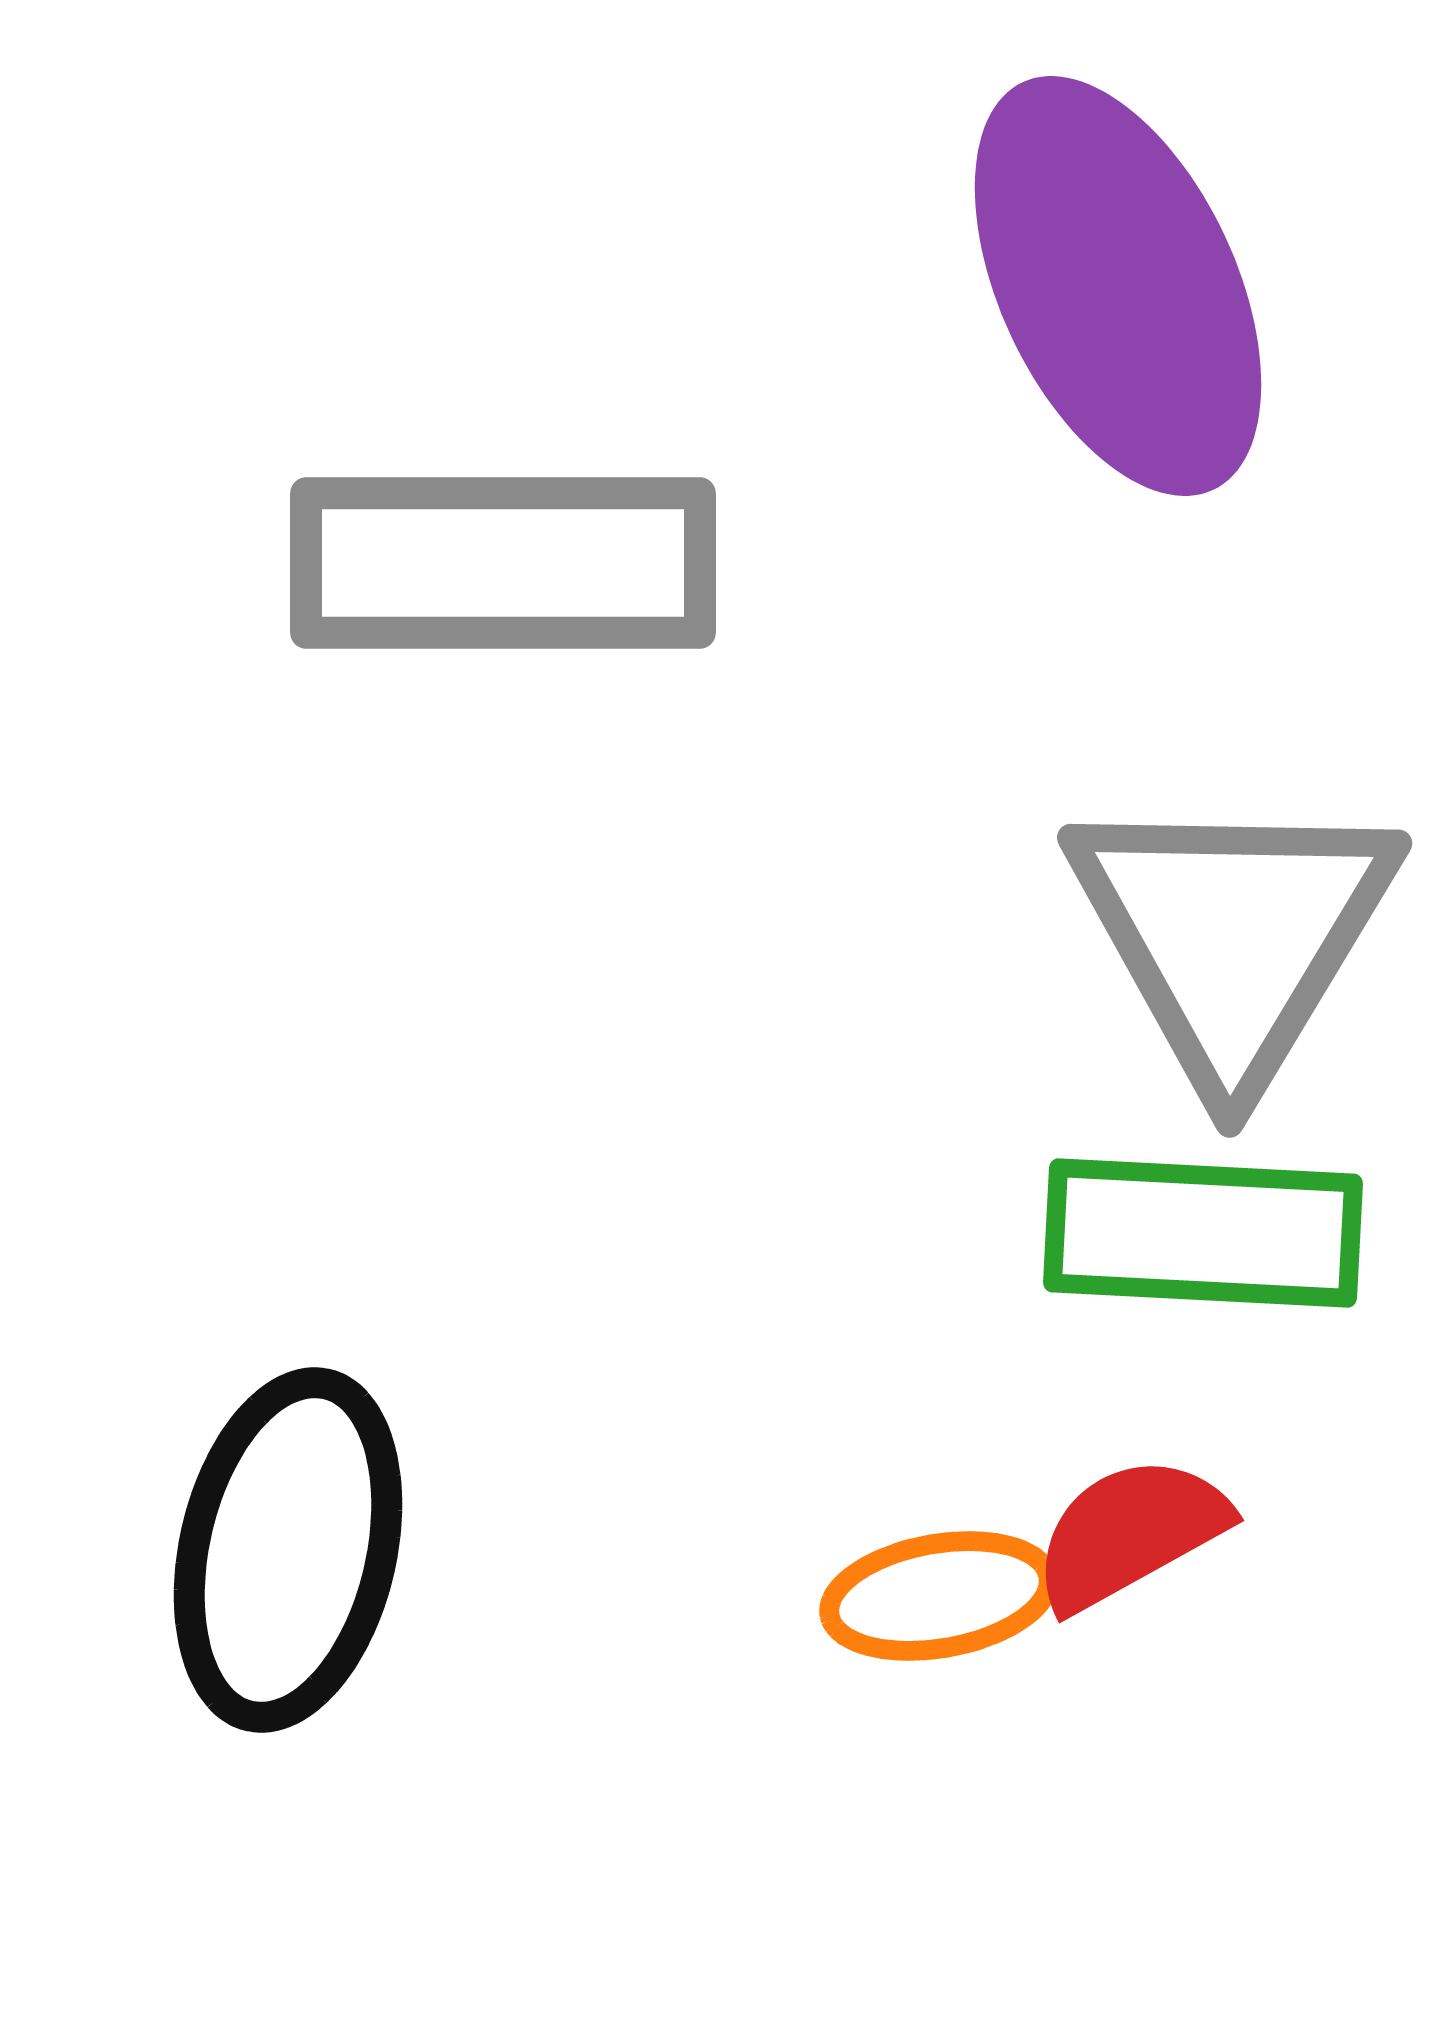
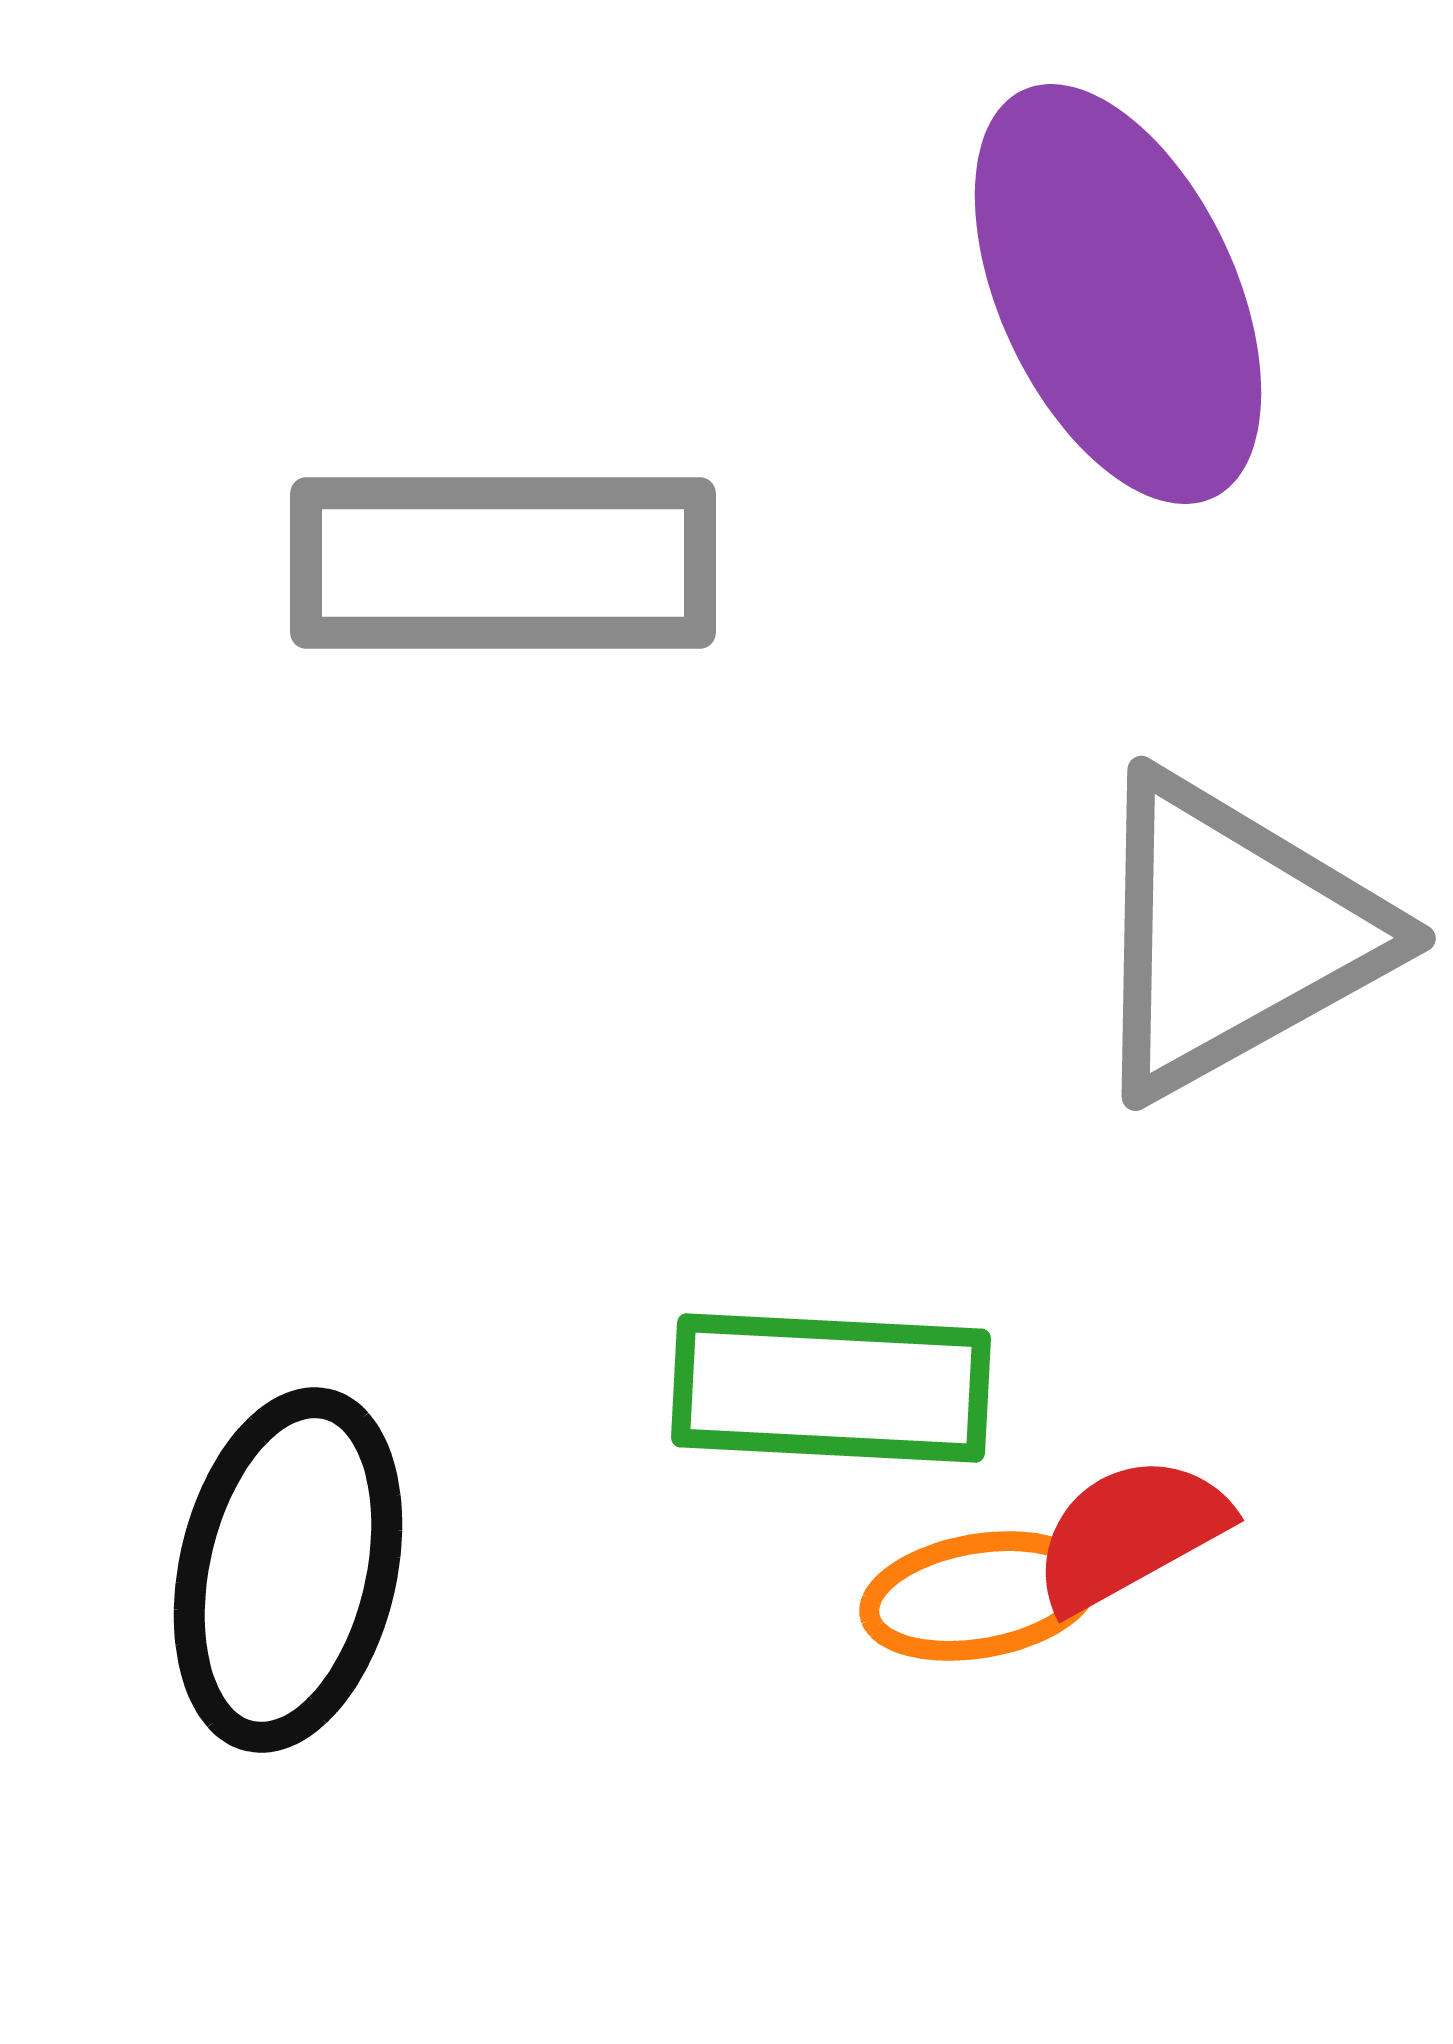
purple ellipse: moved 8 px down
gray triangle: rotated 30 degrees clockwise
green rectangle: moved 372 px left, 155 px down
black ellipse: moved 20 px down
orange ellipse: moved 40 px right
